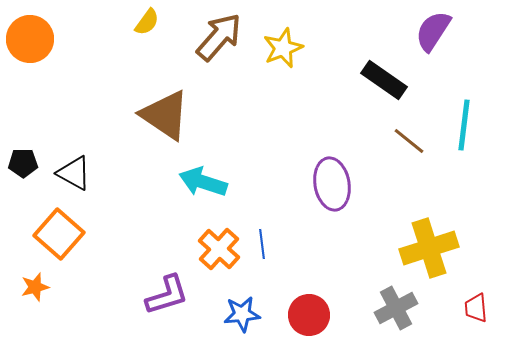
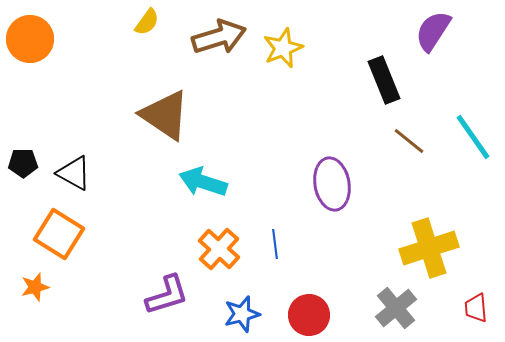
brown arrow: rotated 32 degrees clockwise
black rectangle: rotated 33 degrees clockwise
cyan line: moved 9 px right, 12 px down; rotated 42 degrees counterclockwise
orange square: rotated 9 degrees counterclockwise
blue line: moved 13 px right
gray cross: rotated 12 degrees counterclockwise
blue star: rotated 9 degrees counterclockwise
